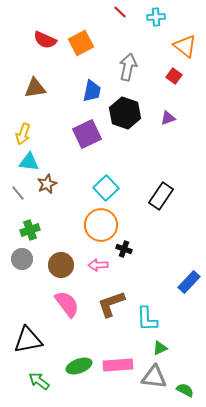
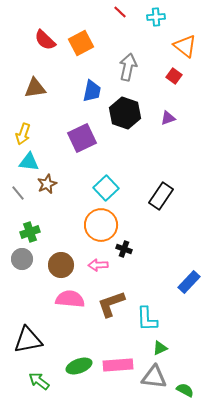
red semicircle: rotated 20 degrees clockwise
purple square: moved 5 px left, 4 px down
green cross: moved 2 px down
pink semicircle: moved 3 px right, 5 px up; rotated 48 degrees counterclockwise
